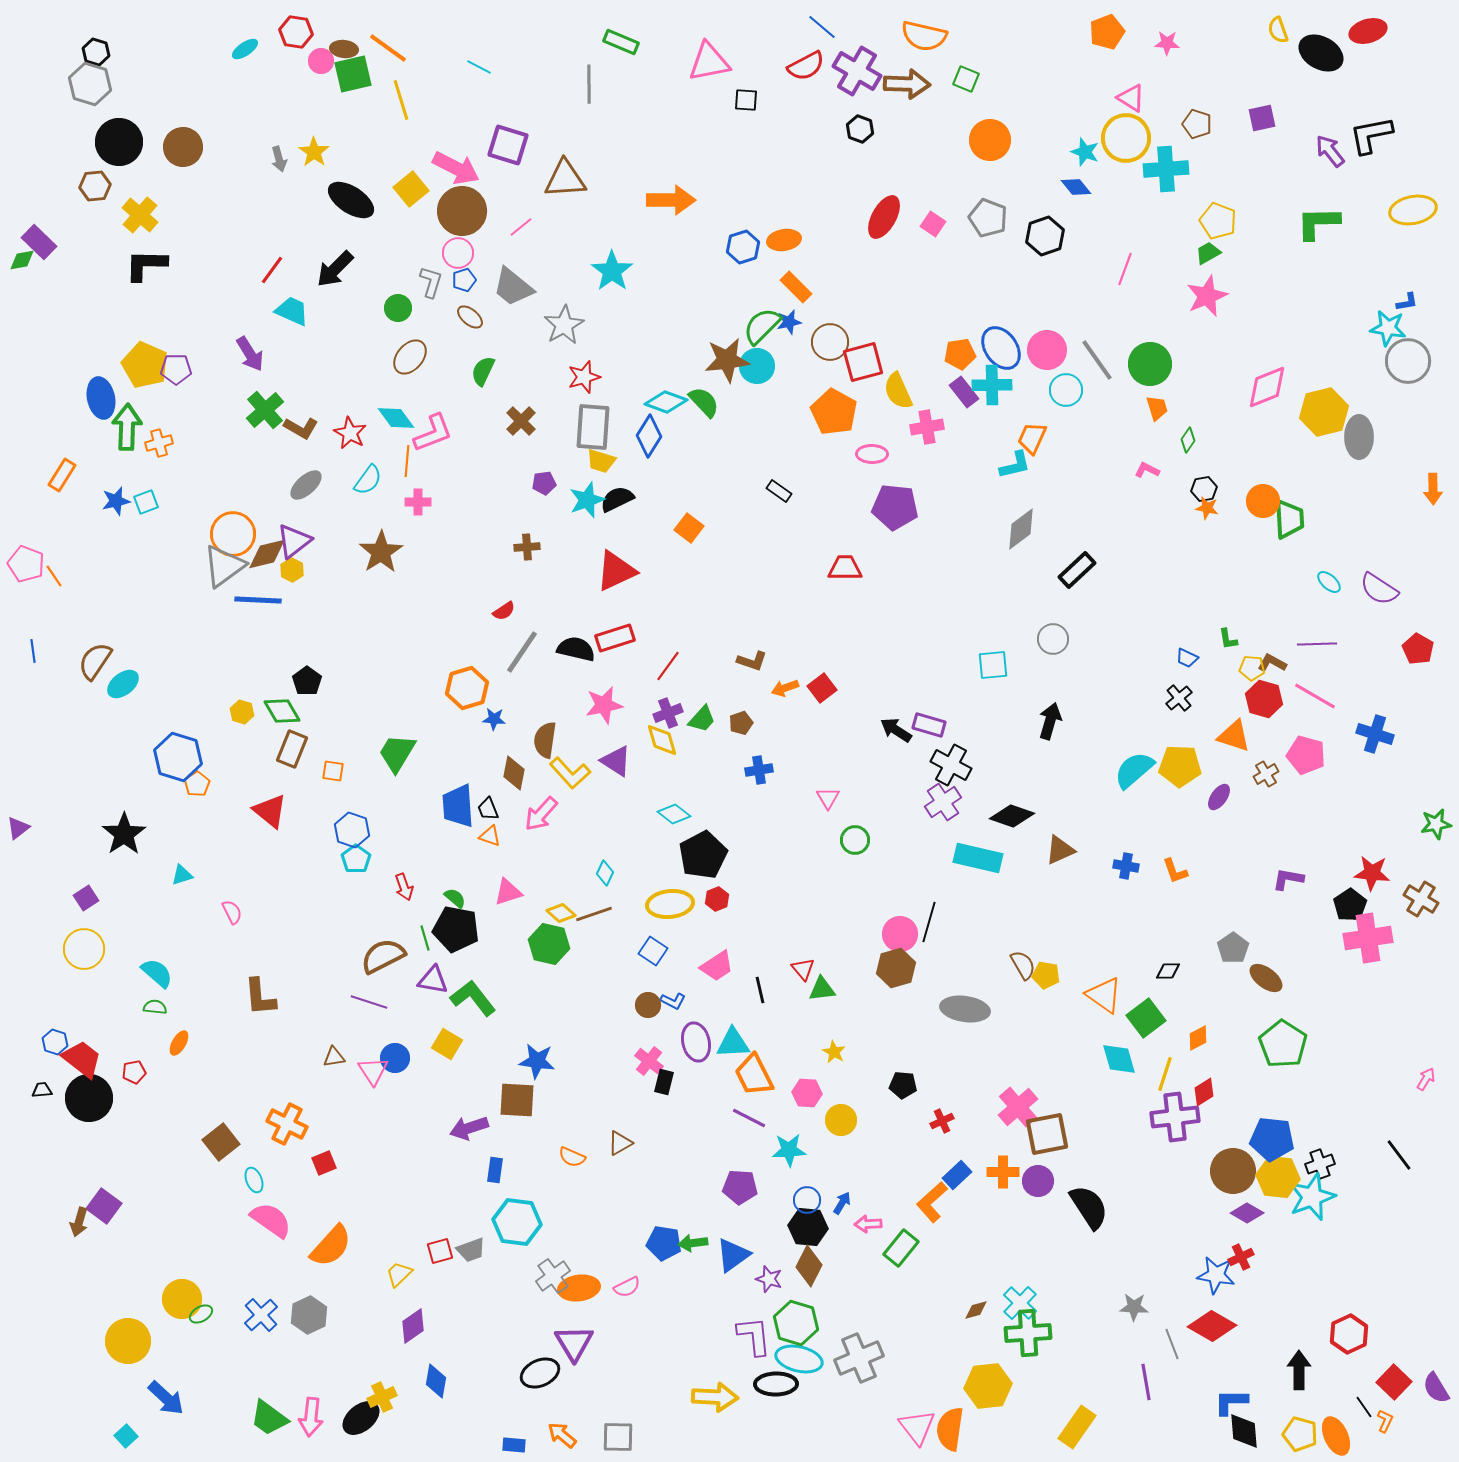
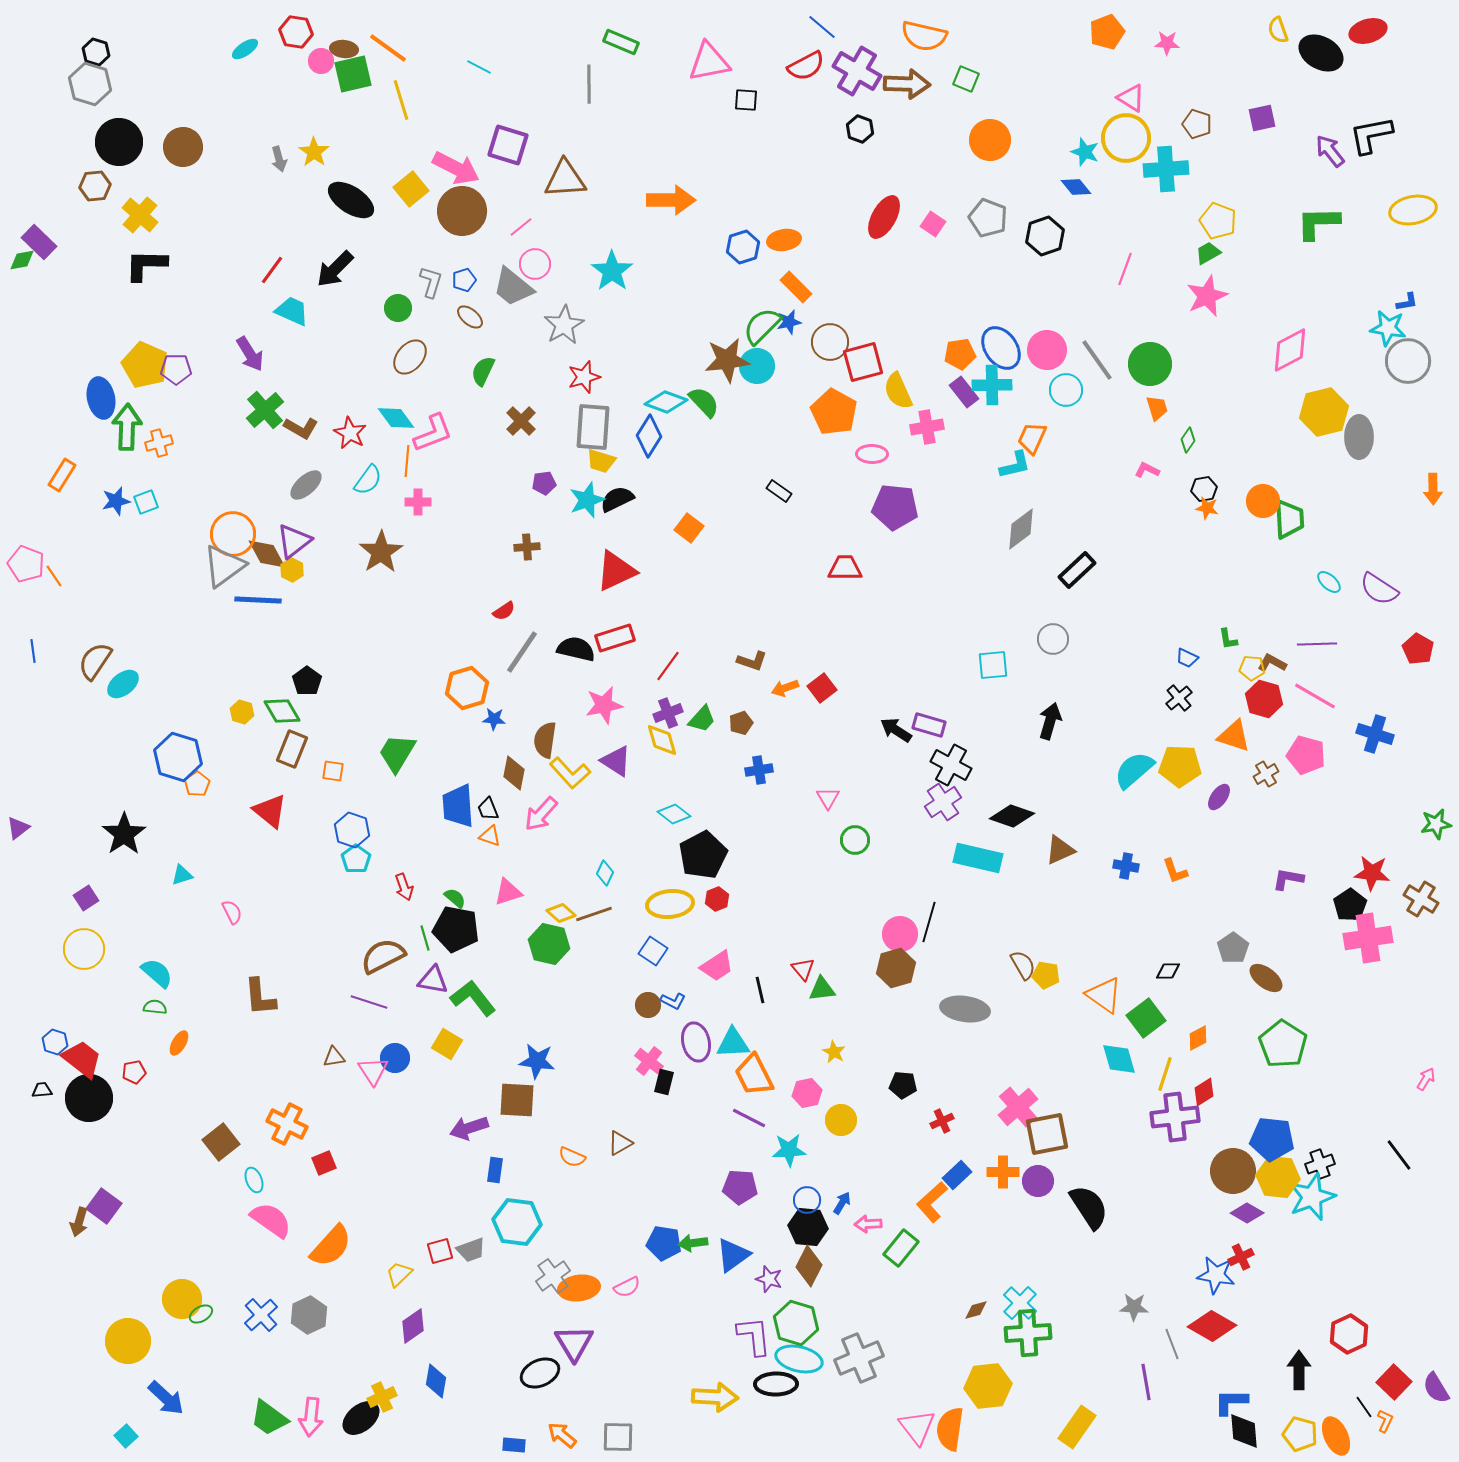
pink circle at (458, 253): moved 77 px right, 11 px down
pink diamond at (1267, 387): moved 23 px right, 37 px up; rotated 6 degrees counterclockwise
brown diamond at (267, 554): rotated 75 degrees clockwise
pink hexagon at (807, 1093): rotated 16 degrees counterclockwise
